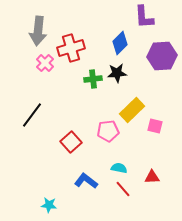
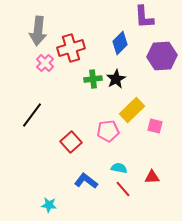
black star: moved 1 px left, 6 px down; rotated 24 degrees counterclockwise
